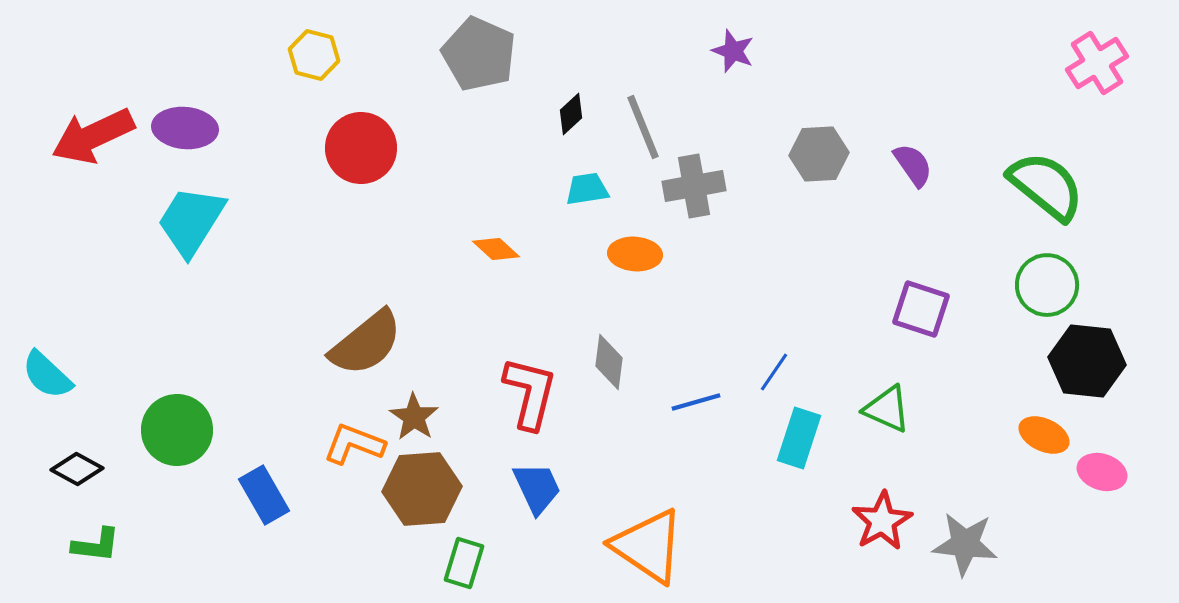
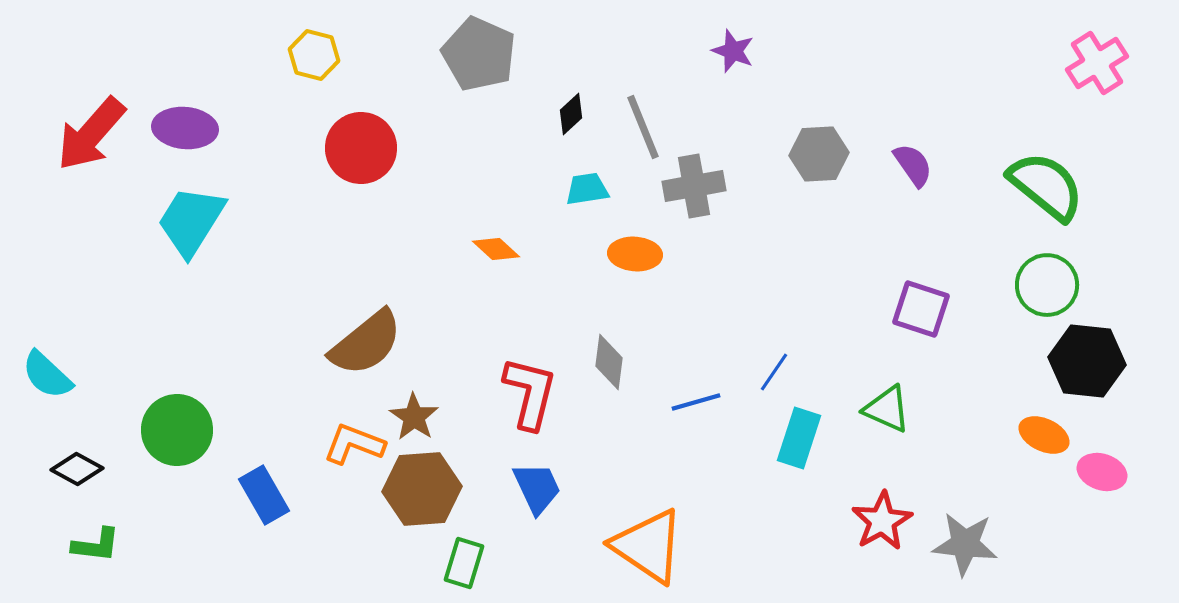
red arrow at (93, 136): moved 2 px left, 2 px up; rotated 24 degrees counterclockwise
